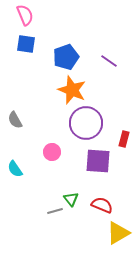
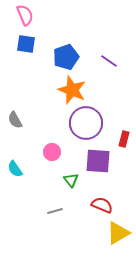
green triangle: moved 19 px up
